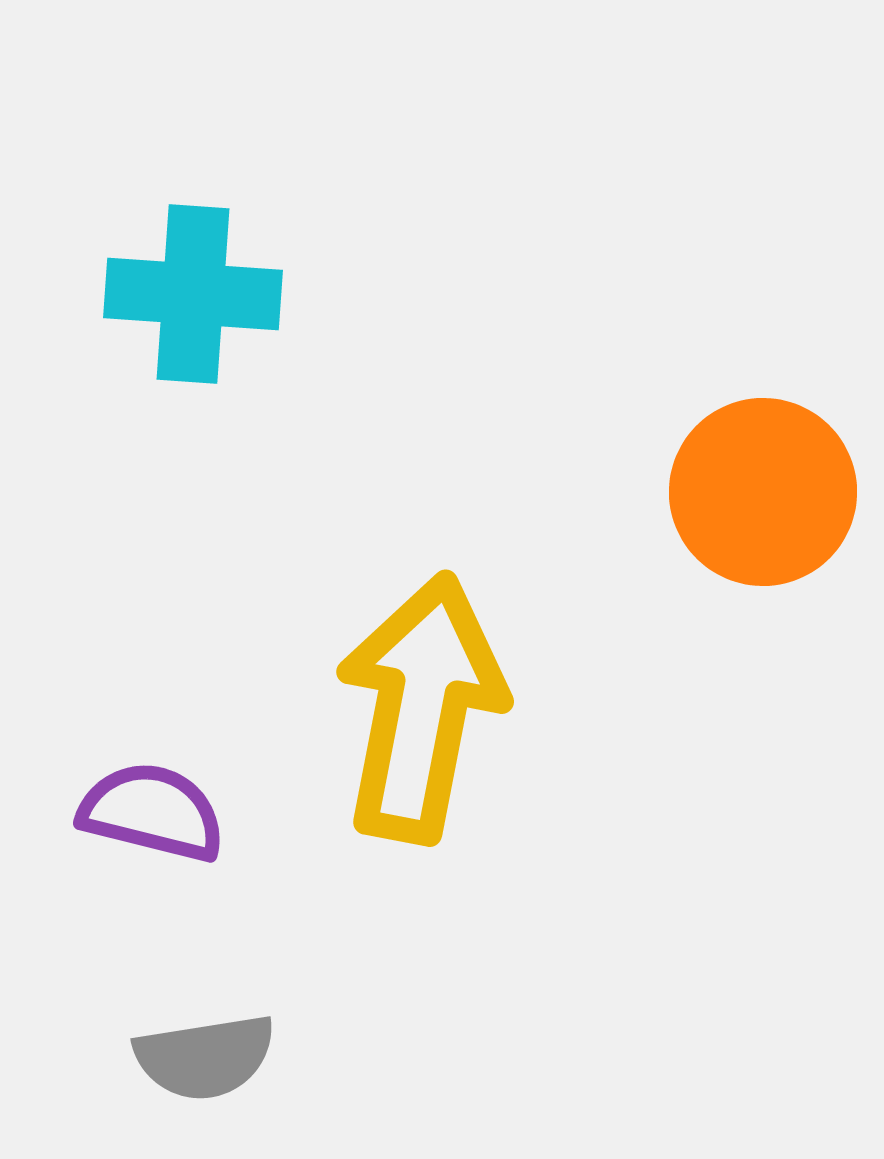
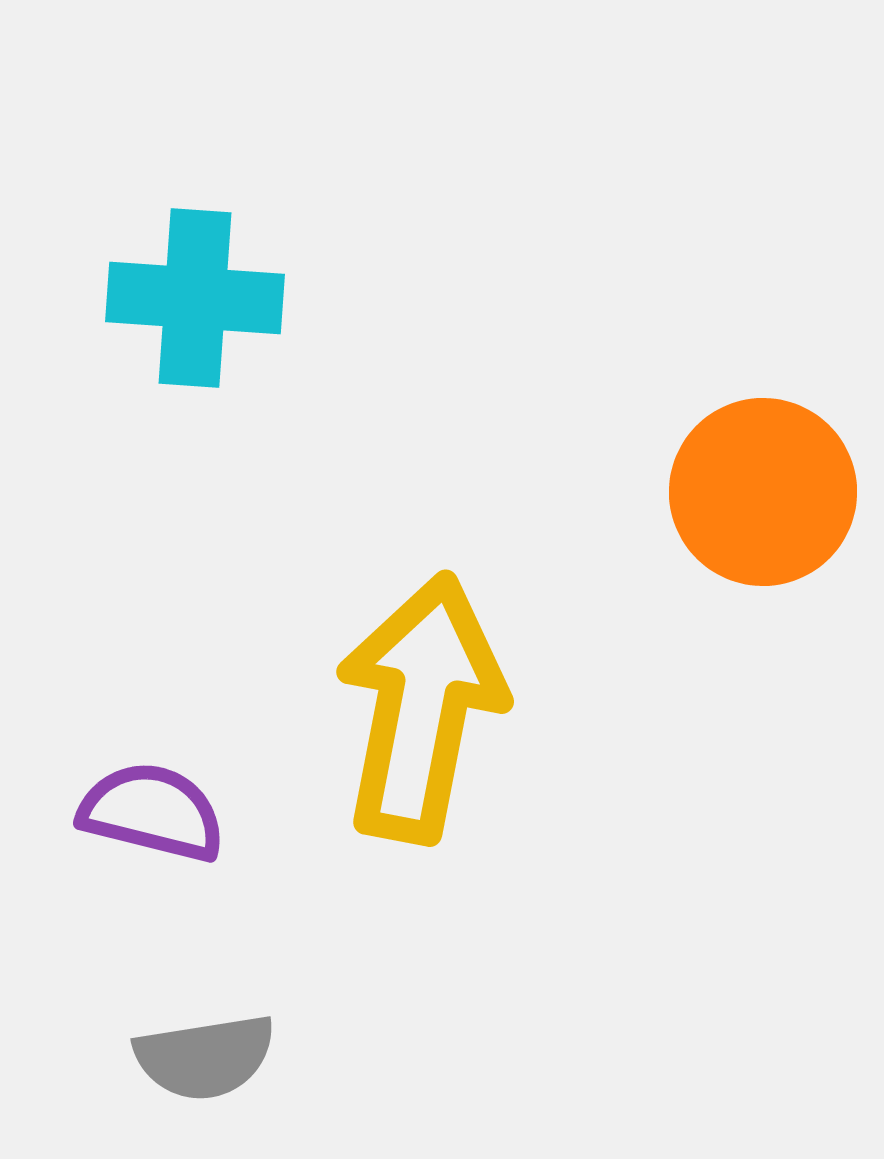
cyan cross: moved 2 px right, 4 px down
